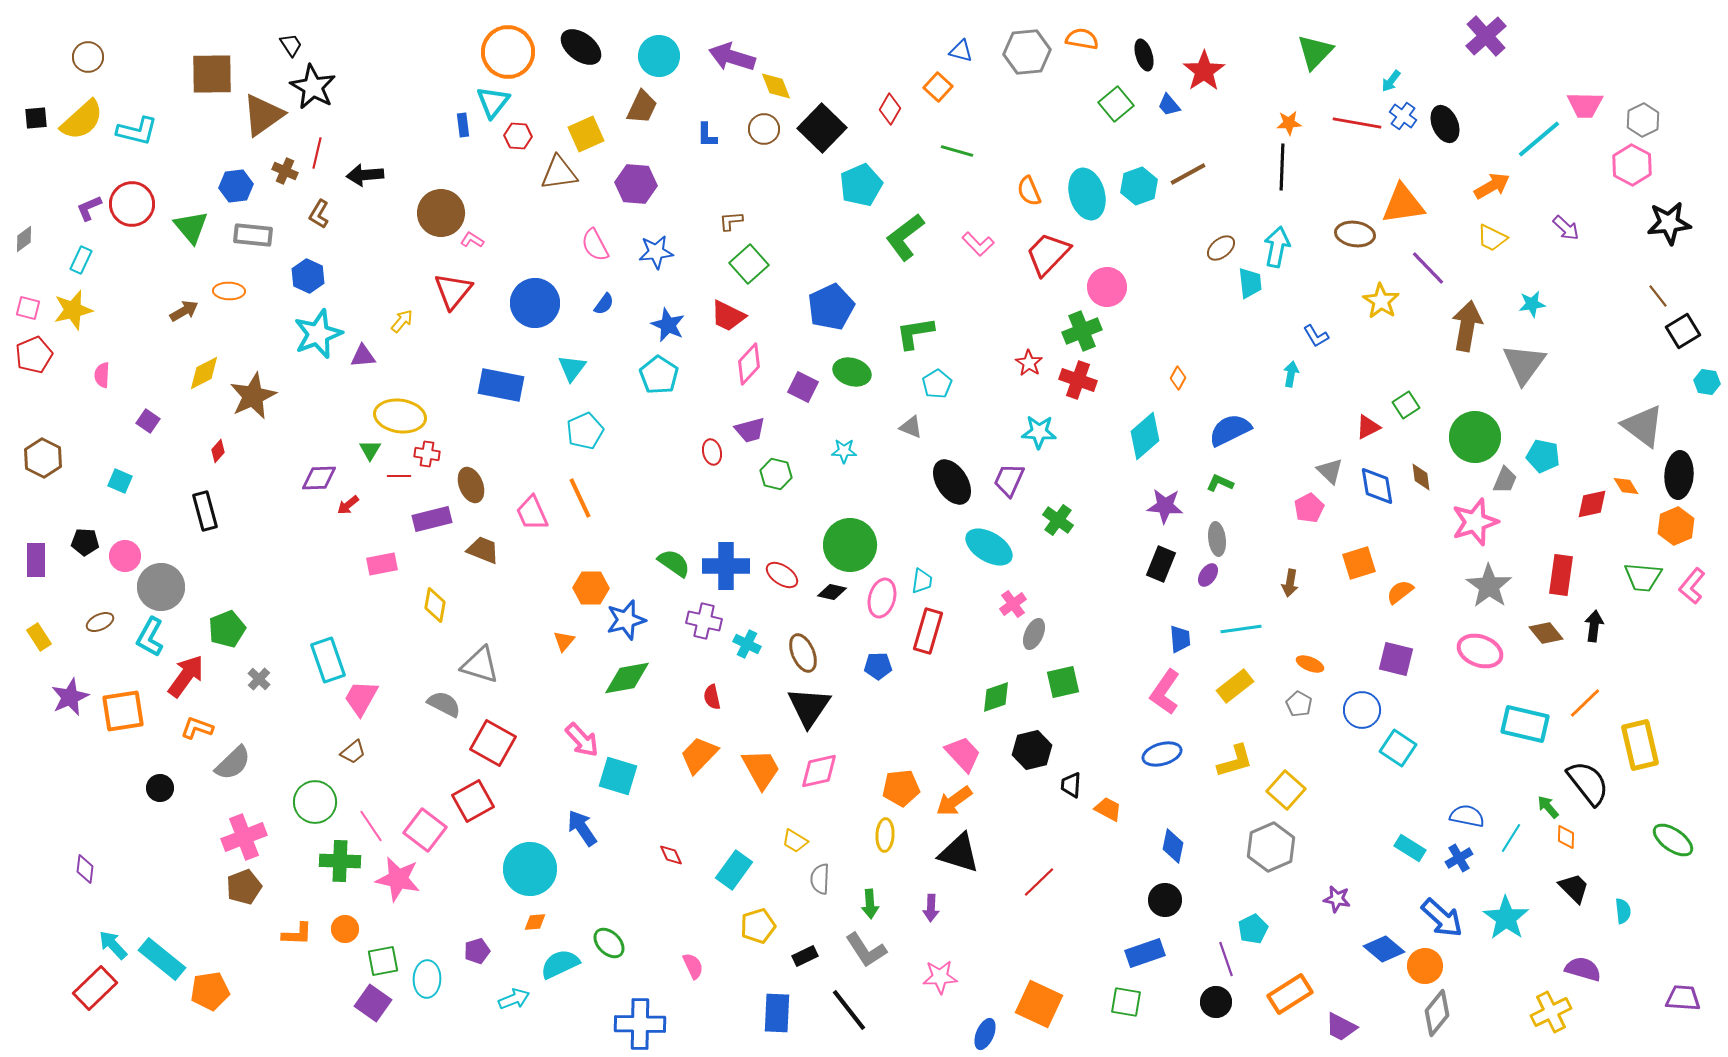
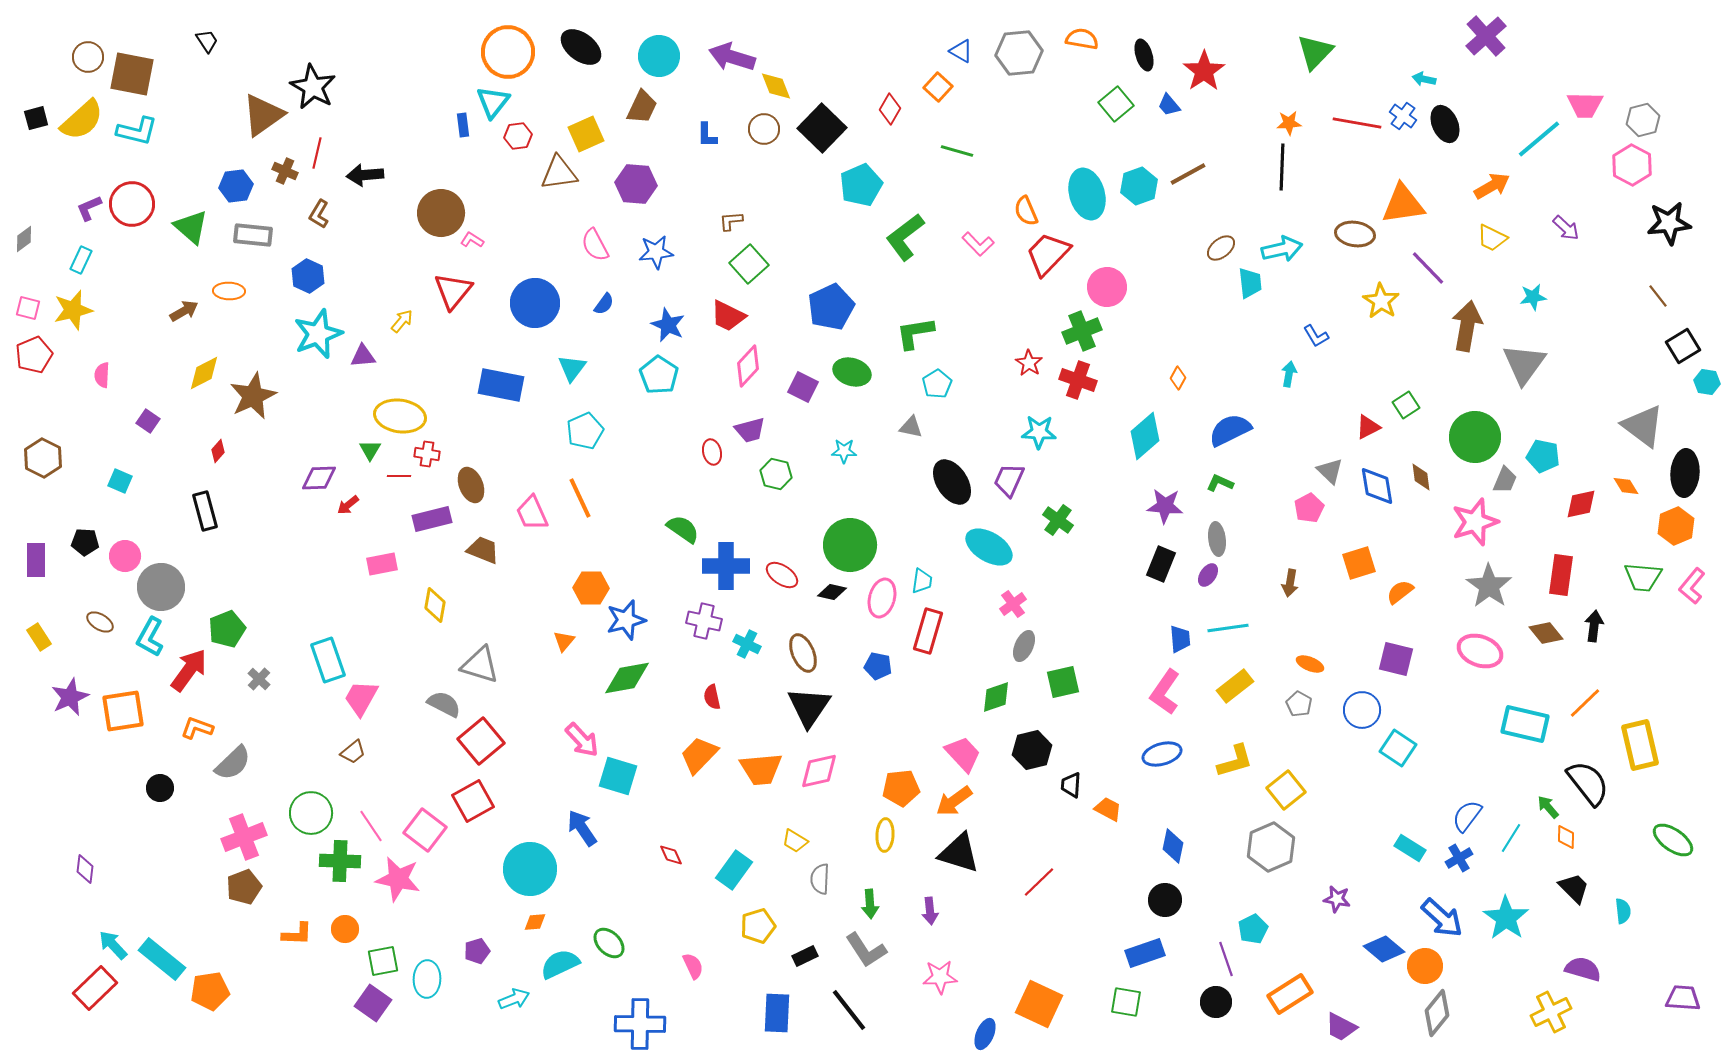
black trapezoid at (291, 45): moved 84 px left, 4 px up
blue triangle at (961, 51): rotated 15 degrees clockwise
gray hexagon at (1027, 52): moved 8 px left, 1 px down
brown square at (212, 74): moved 80 px left; rotated 12 degrees clockwise
cyan arrow at (1391, 81): moved 33 px right, 2 px up; rotated 65 degrees clockwise
black square at (36, 118): rotated 10 degrees counterclockwise
gray hexagon at (1643, 120): rotated 12 degrees clockwise
red hexagon at (518, 136): rotated 12 degrees counterclockwise
orange semicircle at (1029, 191): moved 3 px left, 20 px down
green triangle at (191, 227): rotated 9 degrees counterclockwise
cyan arrow at (1277, 247): moved 5 px right, 2 px down; rotated 66 degrees clockwise
cyan star at (1532, 304): moved 1 px right, 7 px up
black square at (1683, 331): moved 15 px down
pink diamond at (749, 364): moved 1 px left, 2 px down
cyan arrow at (1291, 374): moved 2 px left
gray triangle at (911, 427): rotated 10 degrees counterclockwise
black ellipse at (1679, 475): moved 6 px right, 2 px up
red diamond at (1592, 504): moved 11 px left
green semicircle at (674, 563): moved 9 px right, 34 px up
brown ellipse at (100, 622): rotated 56 degrees clockwise
cyan line at (1241, 629): moved 13 px left, 1 px up
gray ellipse at (1034, 634): moved 10 px left, 12 px down
blue pentagon at (878, 666): rotated 12 degrees clockwise
red arrow at (186, 676): moved 3 px right, 6 px up
red square at (493, 743): moved 12 px left, 2 px up; rotated 21 degrees clockwise
orange trapezoid at (761, 769): rotated 114 degrees clockwise
yellow square at (1286, 790): rotated 9 degrees clockwise
green circle at (315, 802): moved 4 px left, 11 px down
blue semicircle at (1467, 816): rotated 64 degrees counterclockwise
purple arrow at (931, 908): moved 1 px left, 3 px down; rotated 8 degrees counterclockwise
